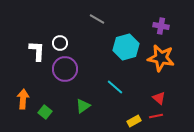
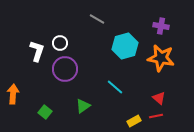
cyan hexagon: moved 1 px left, 1 px up
white L-shape: rotated 15 degrees clockwise
orange arrow: moved 10 px left, 5 px up
